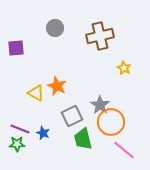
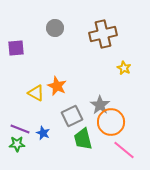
brown cross: moved 3 px right, 2 px up
